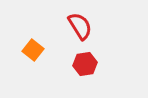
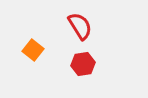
red hexagon: moved 2 px left
